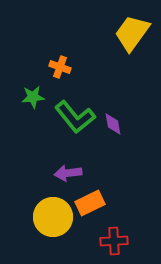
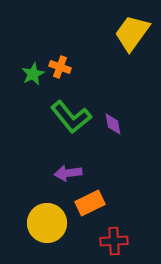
green star: moved 23 px up; rotated 20 degrees counterclockwise
green L-shape: moved 4 px left
yellow circle: moved 6 px left, 6 px down
